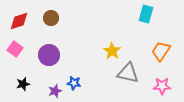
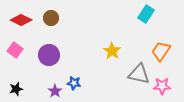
cyan rectangle: rotated 18 degrees clockwise
red diamond: moved 2 px right, 1 px up; rotated 45 degrees clockwise
pink square: moved 1 px down
gray triangle: moved 11 px right, 1 px down
black star: moved 7 px left, 5 px down
purple star: rotated 16 degrees counterclockwise
